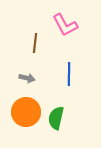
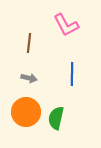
pink L-shape: moved 1 px right
brown line: moved 6 px left
blue line: moved 3 px right
gray arrow: moved 2 px right
